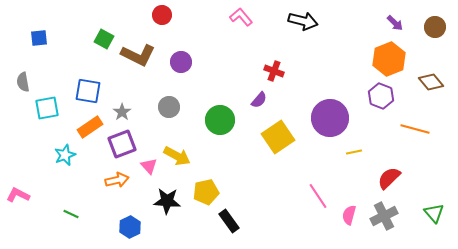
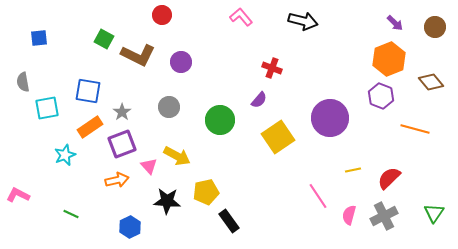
red cross at (274, 71): moved 2 px left, 3 px up
yellow line at (354, 152): moved 1 px left, 18 px down
green triangle at (434, 213): rotated 15 degrees clockwise
